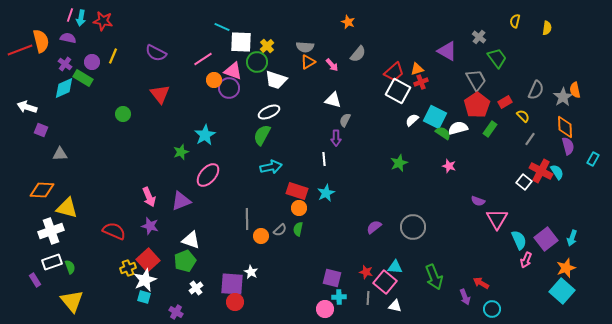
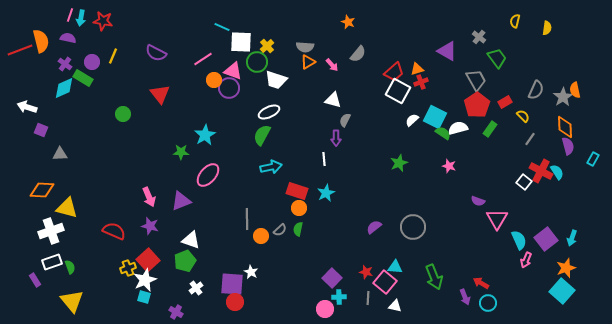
green star at (181, 152): rotated 21 degrees clockwise
purple square at (332, 278): rotated 30 degrees clockwise
cyan circle at (492, 309): moved 4 px left, 6 px up
